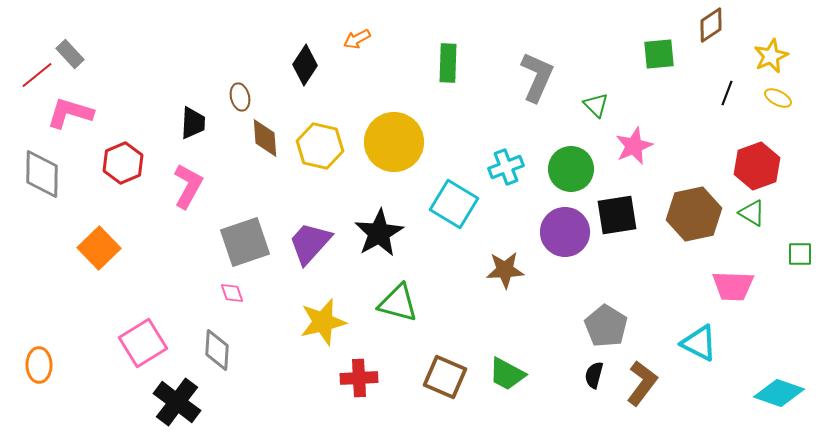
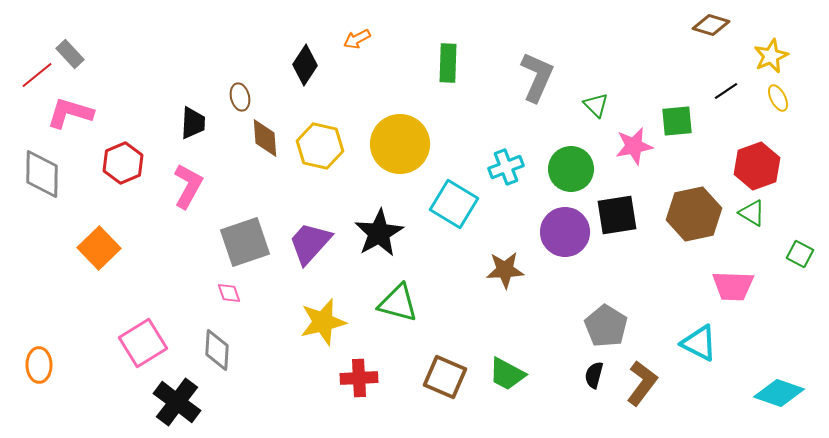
brown diamond at (711, 25): rotated 51 degrees clockwise
green square at (659, 54): moved 18 px right, 67 px down
black line at (727, 93): moved 1 px left, 2 px up; rotated 35 degrees clockwise
yellow ellipse at (778, 98): rotated 36 degrees clockwise
yellow circle at (394, 142): moved 6 px right, 2 px down
pink star at (634, 146): rotated 12 degrees clockwise
green square at (800, 254): rotated 28 degrees clockwise
pink diamond at (232, 293): moved 3 px left
